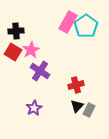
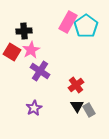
black cross: moved 8 px right
red square: moved 1 px left
red cross: rotated 21 degrees counterclockwise
black triangle: rotated 16 degrees counterclockwise
gray rectangle: rotated 56 degrees counterclockwise
